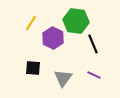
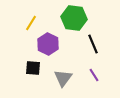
green hexagon: moved 2 px left, 3 px up
purple hexagon: moved 5 px left, 6 px down
purple line: rotated 32 degrees clockwise
